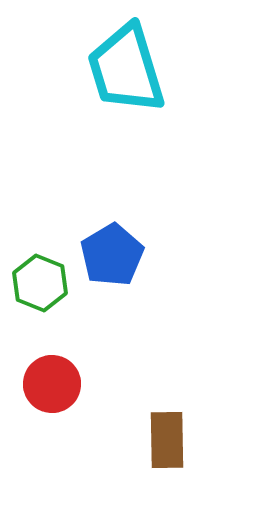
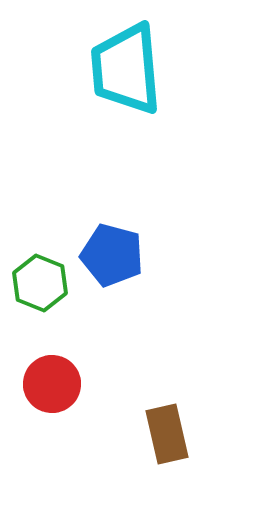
cyan trapezoid: rotated 12 degrees clockwise
blue pentagon: rotated 26 degrees counterclockwise
brown rectangle: moved 6 px up; rotated 12 degrees counterclockwise
